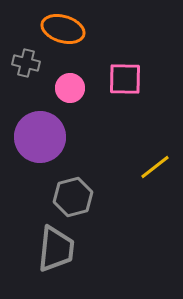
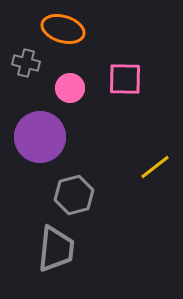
gray hexagon: moved 1 px right, 2 px up
